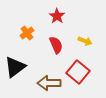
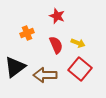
red star: rotated 14 degrees counterclockwise
orange cross: rotated 16 degrees clockwise
yellow arrow: moved 7 px left, 2 px down
red square: moved 2 px right, 3 px up
brown arrow: moved 4 px left, 8 px up
